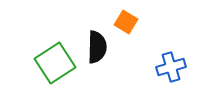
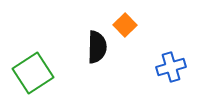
orange square: moved 1 px left, 3 px down; rotated 15 degrees clockwise
green square: moved 22 px left, 10 px down
